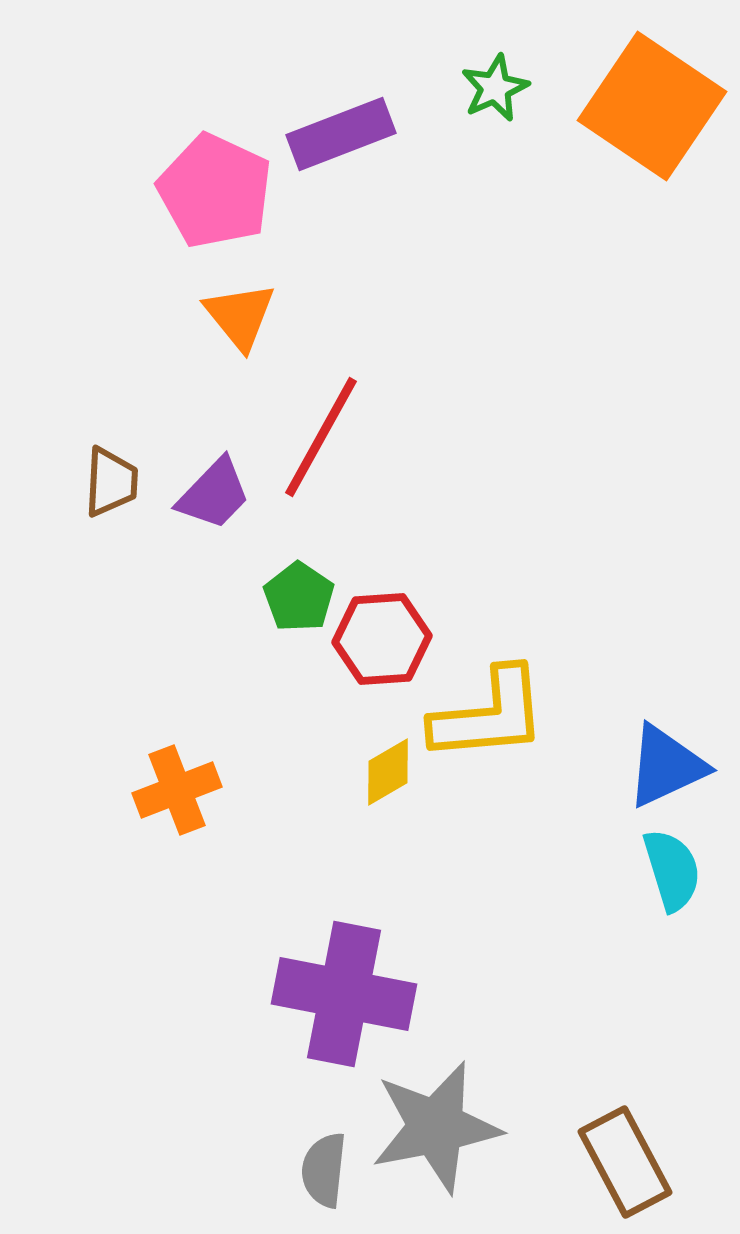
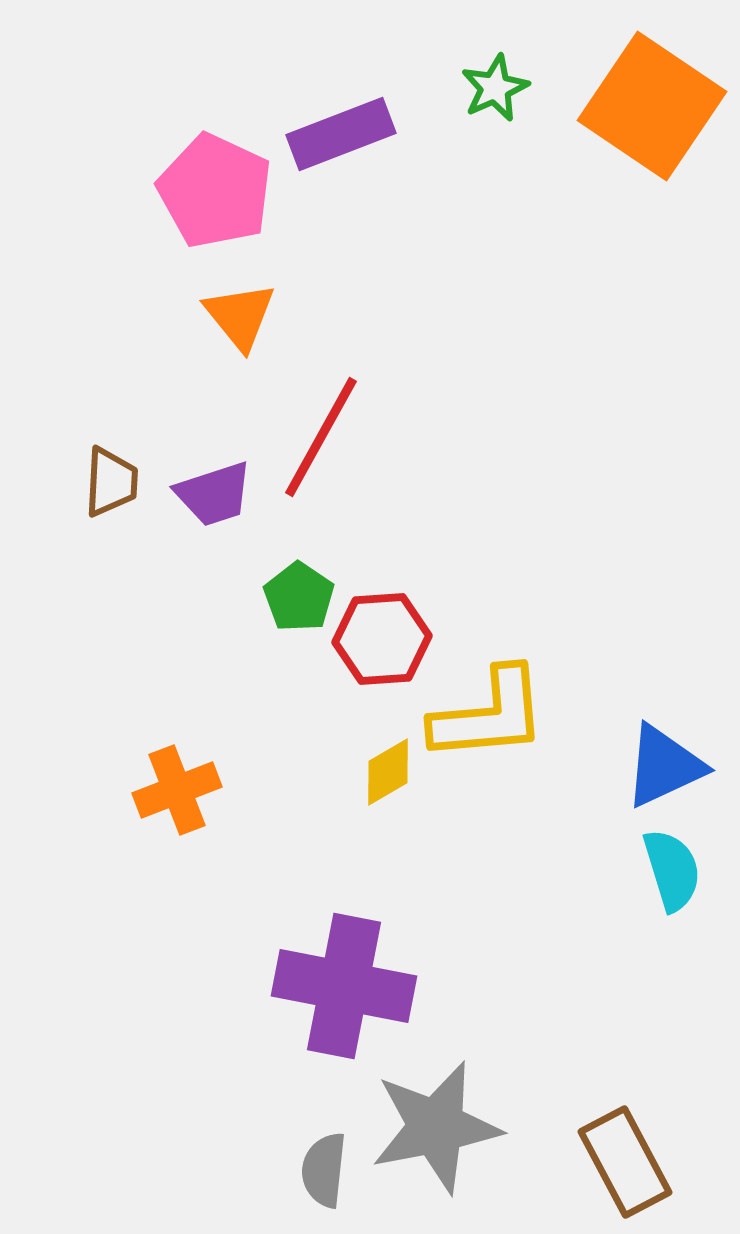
purple trapezoid: rotated 28 degrees clockwise
blue triangle: moved 2 px left
purple cross: moved 8 px up
